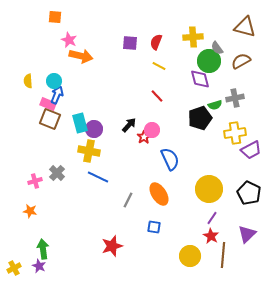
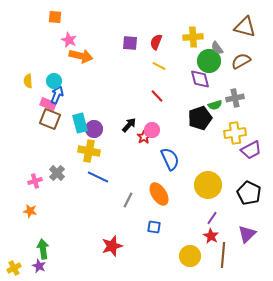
yellow circle at (209, 189): moved 1 px left, 4 px up
